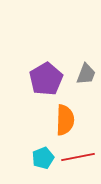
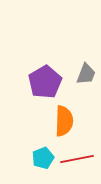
purple pentagon: moved 1 px left, 3 px down
orange semicircle: moved 1 px left, 1 px down
red line: moved 1 px left, 2 px down
